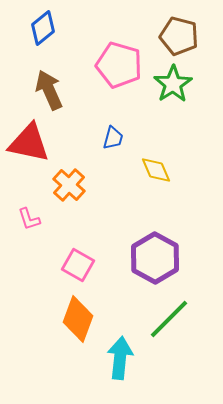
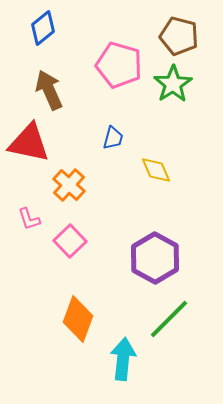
pink square: moved 8 px left, 24 px up; rotated 16 degrees clockwise
cyan arrow: moved 3 px right, 1 px down
